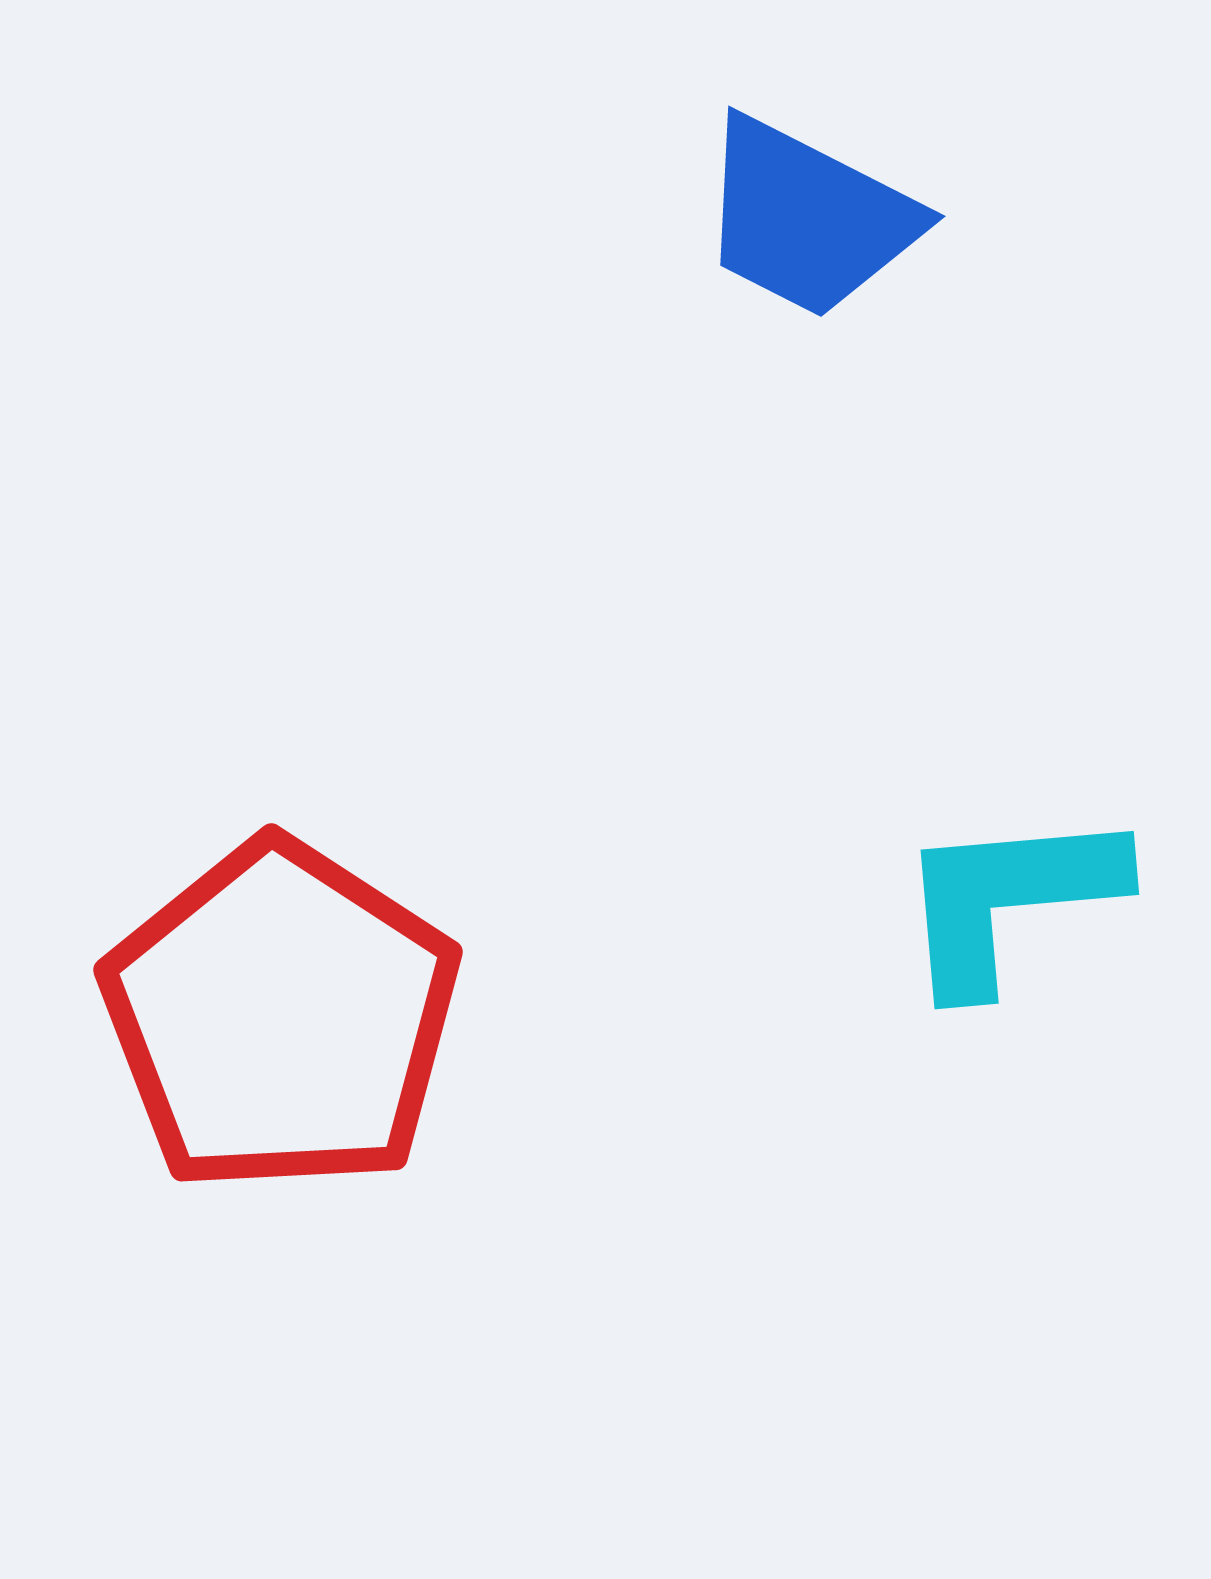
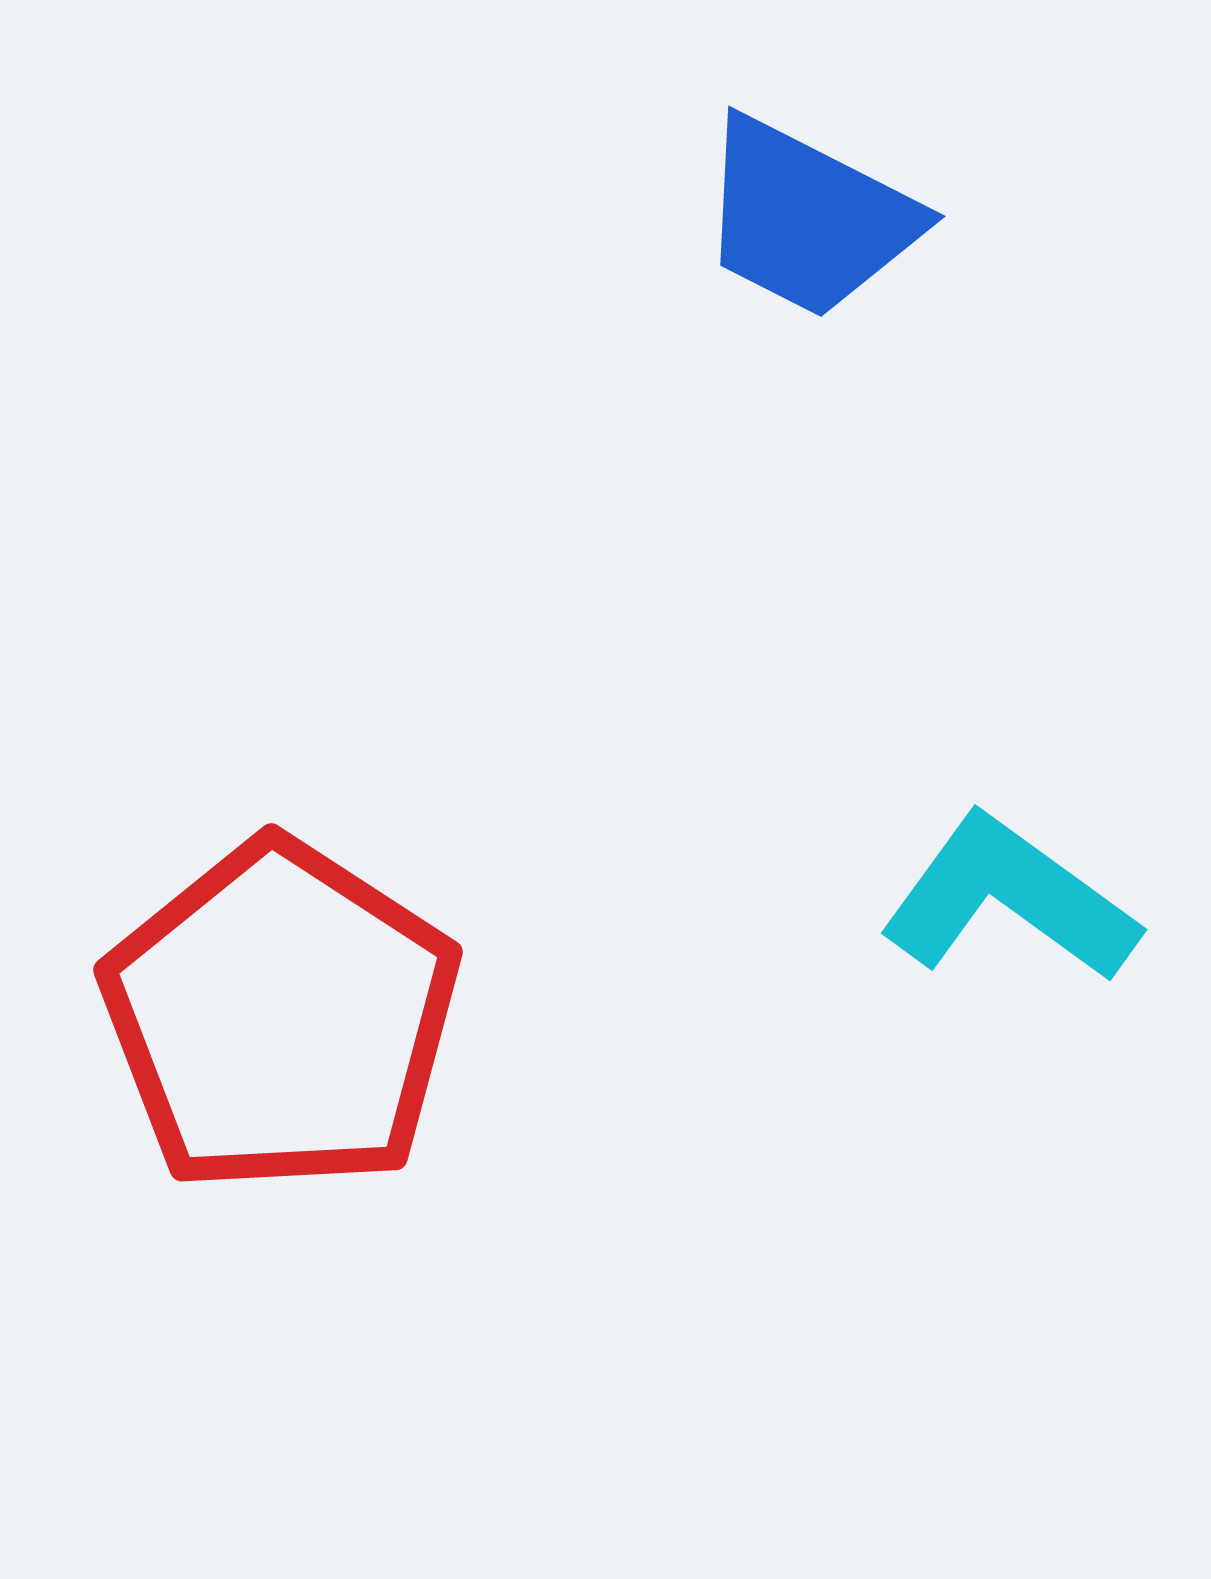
cyan L-shape: rotated 41 degrees clockwise
